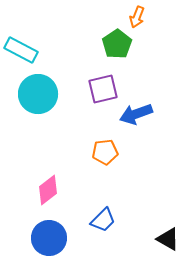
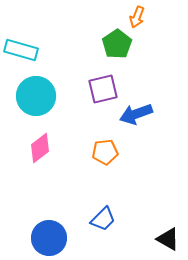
cyan rectangle: rotated 12 degrees counterclockwise
cyan circle: moved 2 px left, 2 px down
pink diamond: moved 8 px left, 42 px up
blue trapezoid: moved 1 px up
